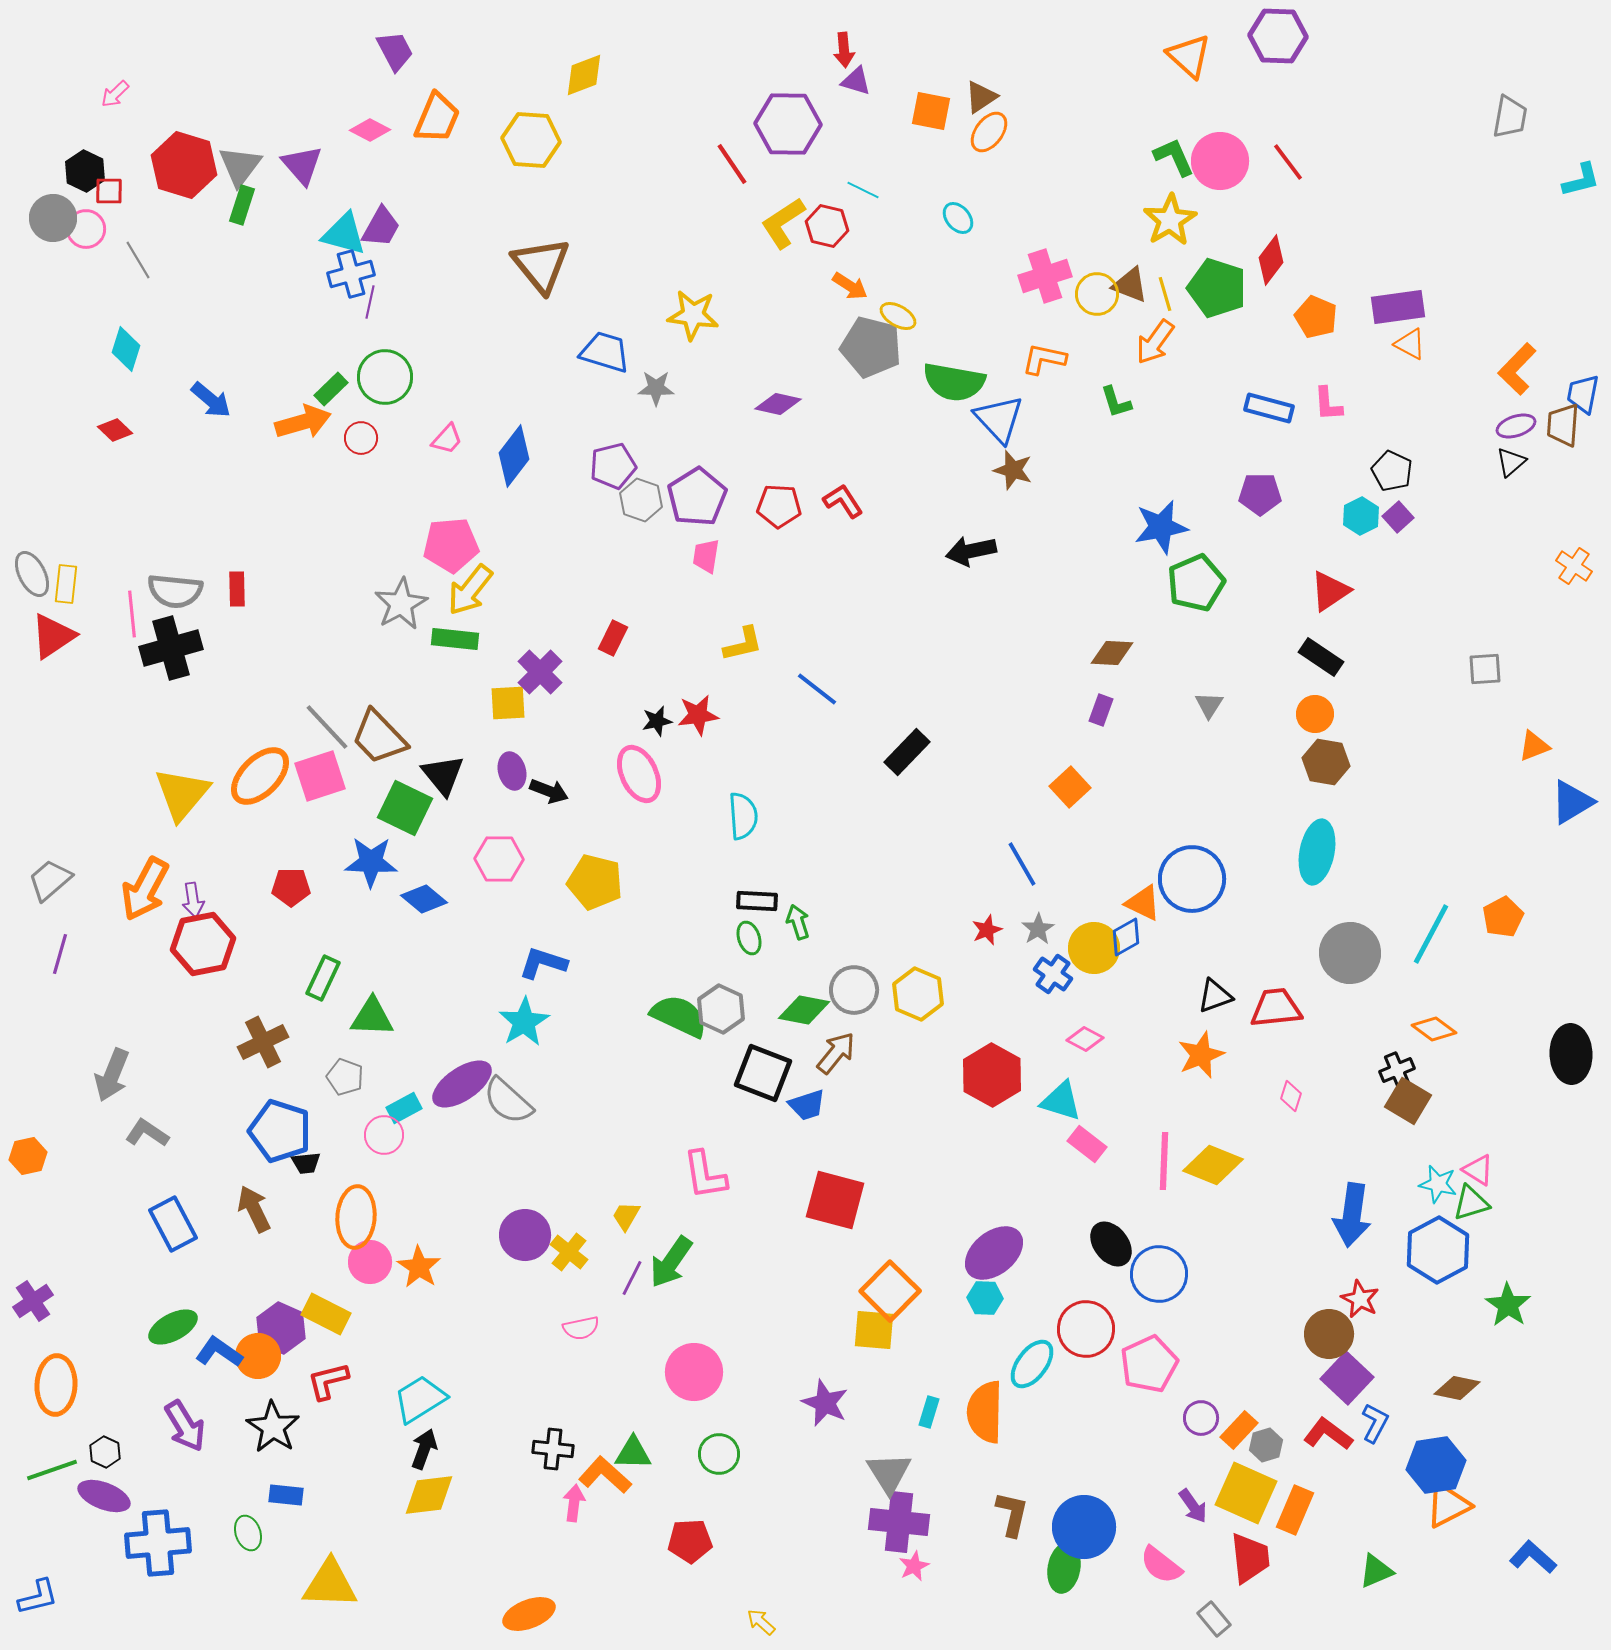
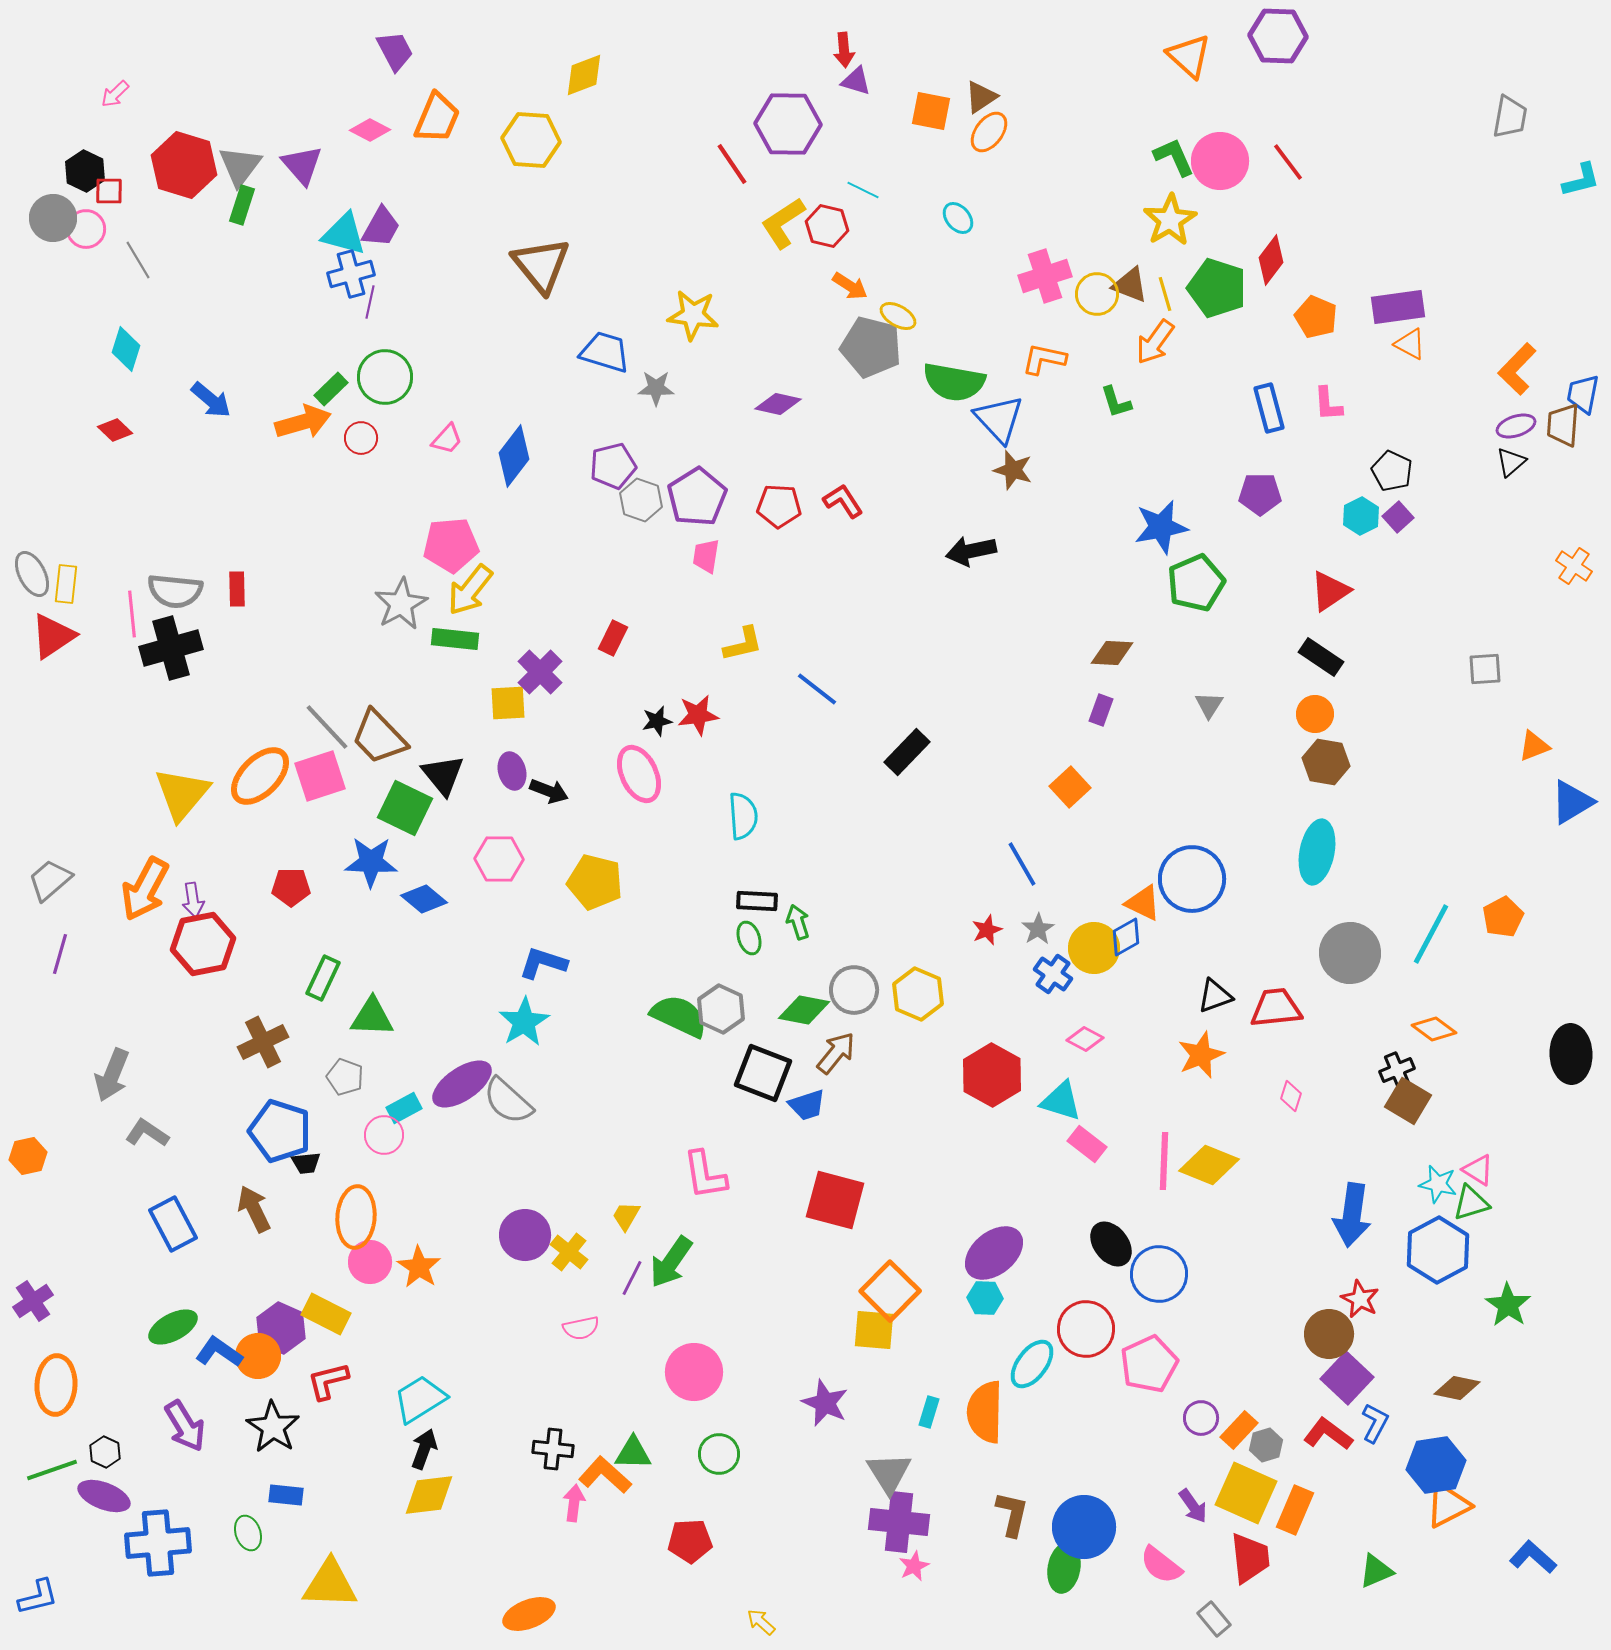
blue rectangle at (1269, 408): rotated 60 degrees clockwise
yellow diamond at (1213, 1165): moved 4 px left
